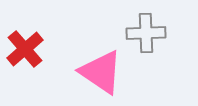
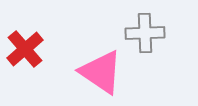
gray cross: moved 1 px left
